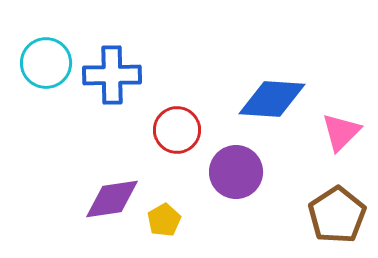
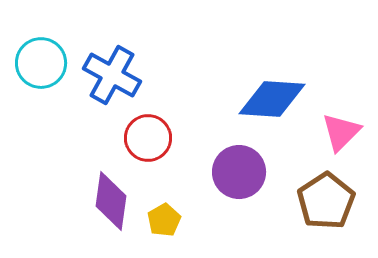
cyan circle: moved 5 px left
blue cross: rotated 30 degrees clockwise
red circle: moved 29 px left, 8 px down
purple circle: moved 3 px right
purple diamond: moved 1 px left, 2 px down; rotated 74 degrees counterclockwise
brown pentagon: moved 11 px left, 14 px up
